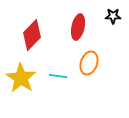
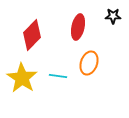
yellow star: moved 1 px right
